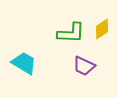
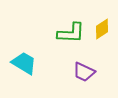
purple trapezoid: moved 6 px down
